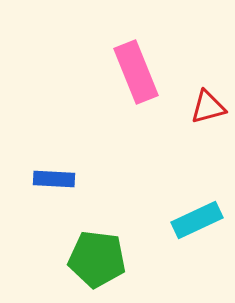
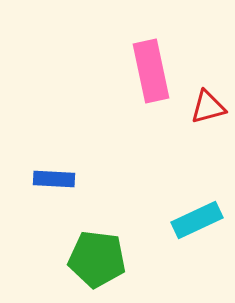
pink rectangle: moved 15 px right, 1 px up; rotated 10 degrees clockwise
